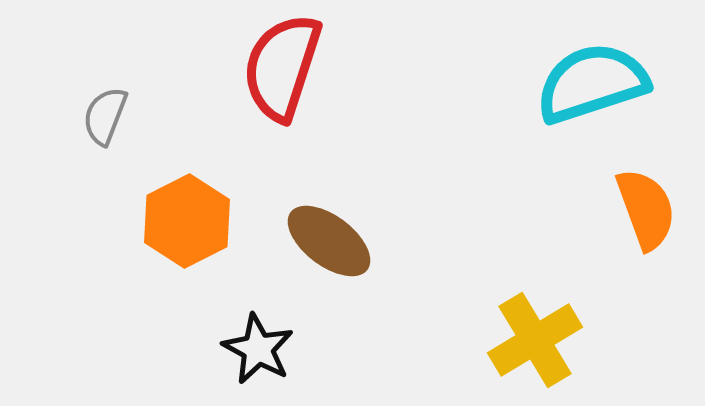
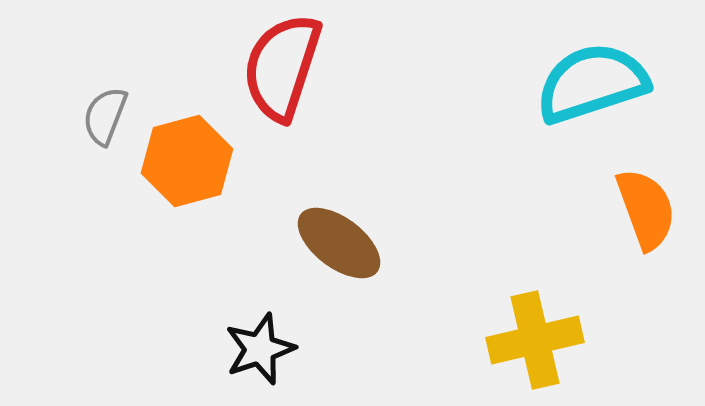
orange hexagon: moved 60 px up; rotated 12 degrees clockwise
brown ellipse: moved 10 px right, 2 px down
yellow cross: rotated 18 degrees clockwise
black star: moved 2 px right; rotated 24 degrees clockwise
